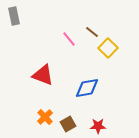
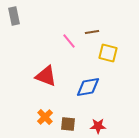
brown line: rotated 48 degrees counterclockwise
pink line: moved 2 px down
yellow square: moved 5 px down; rotated 30 degrees counterclockwise
red triangle: moved 3 px right, 1 px down
blue diamond: moved 1 px right, 1 px up
brown square: rotated 35 degrees clockwise
